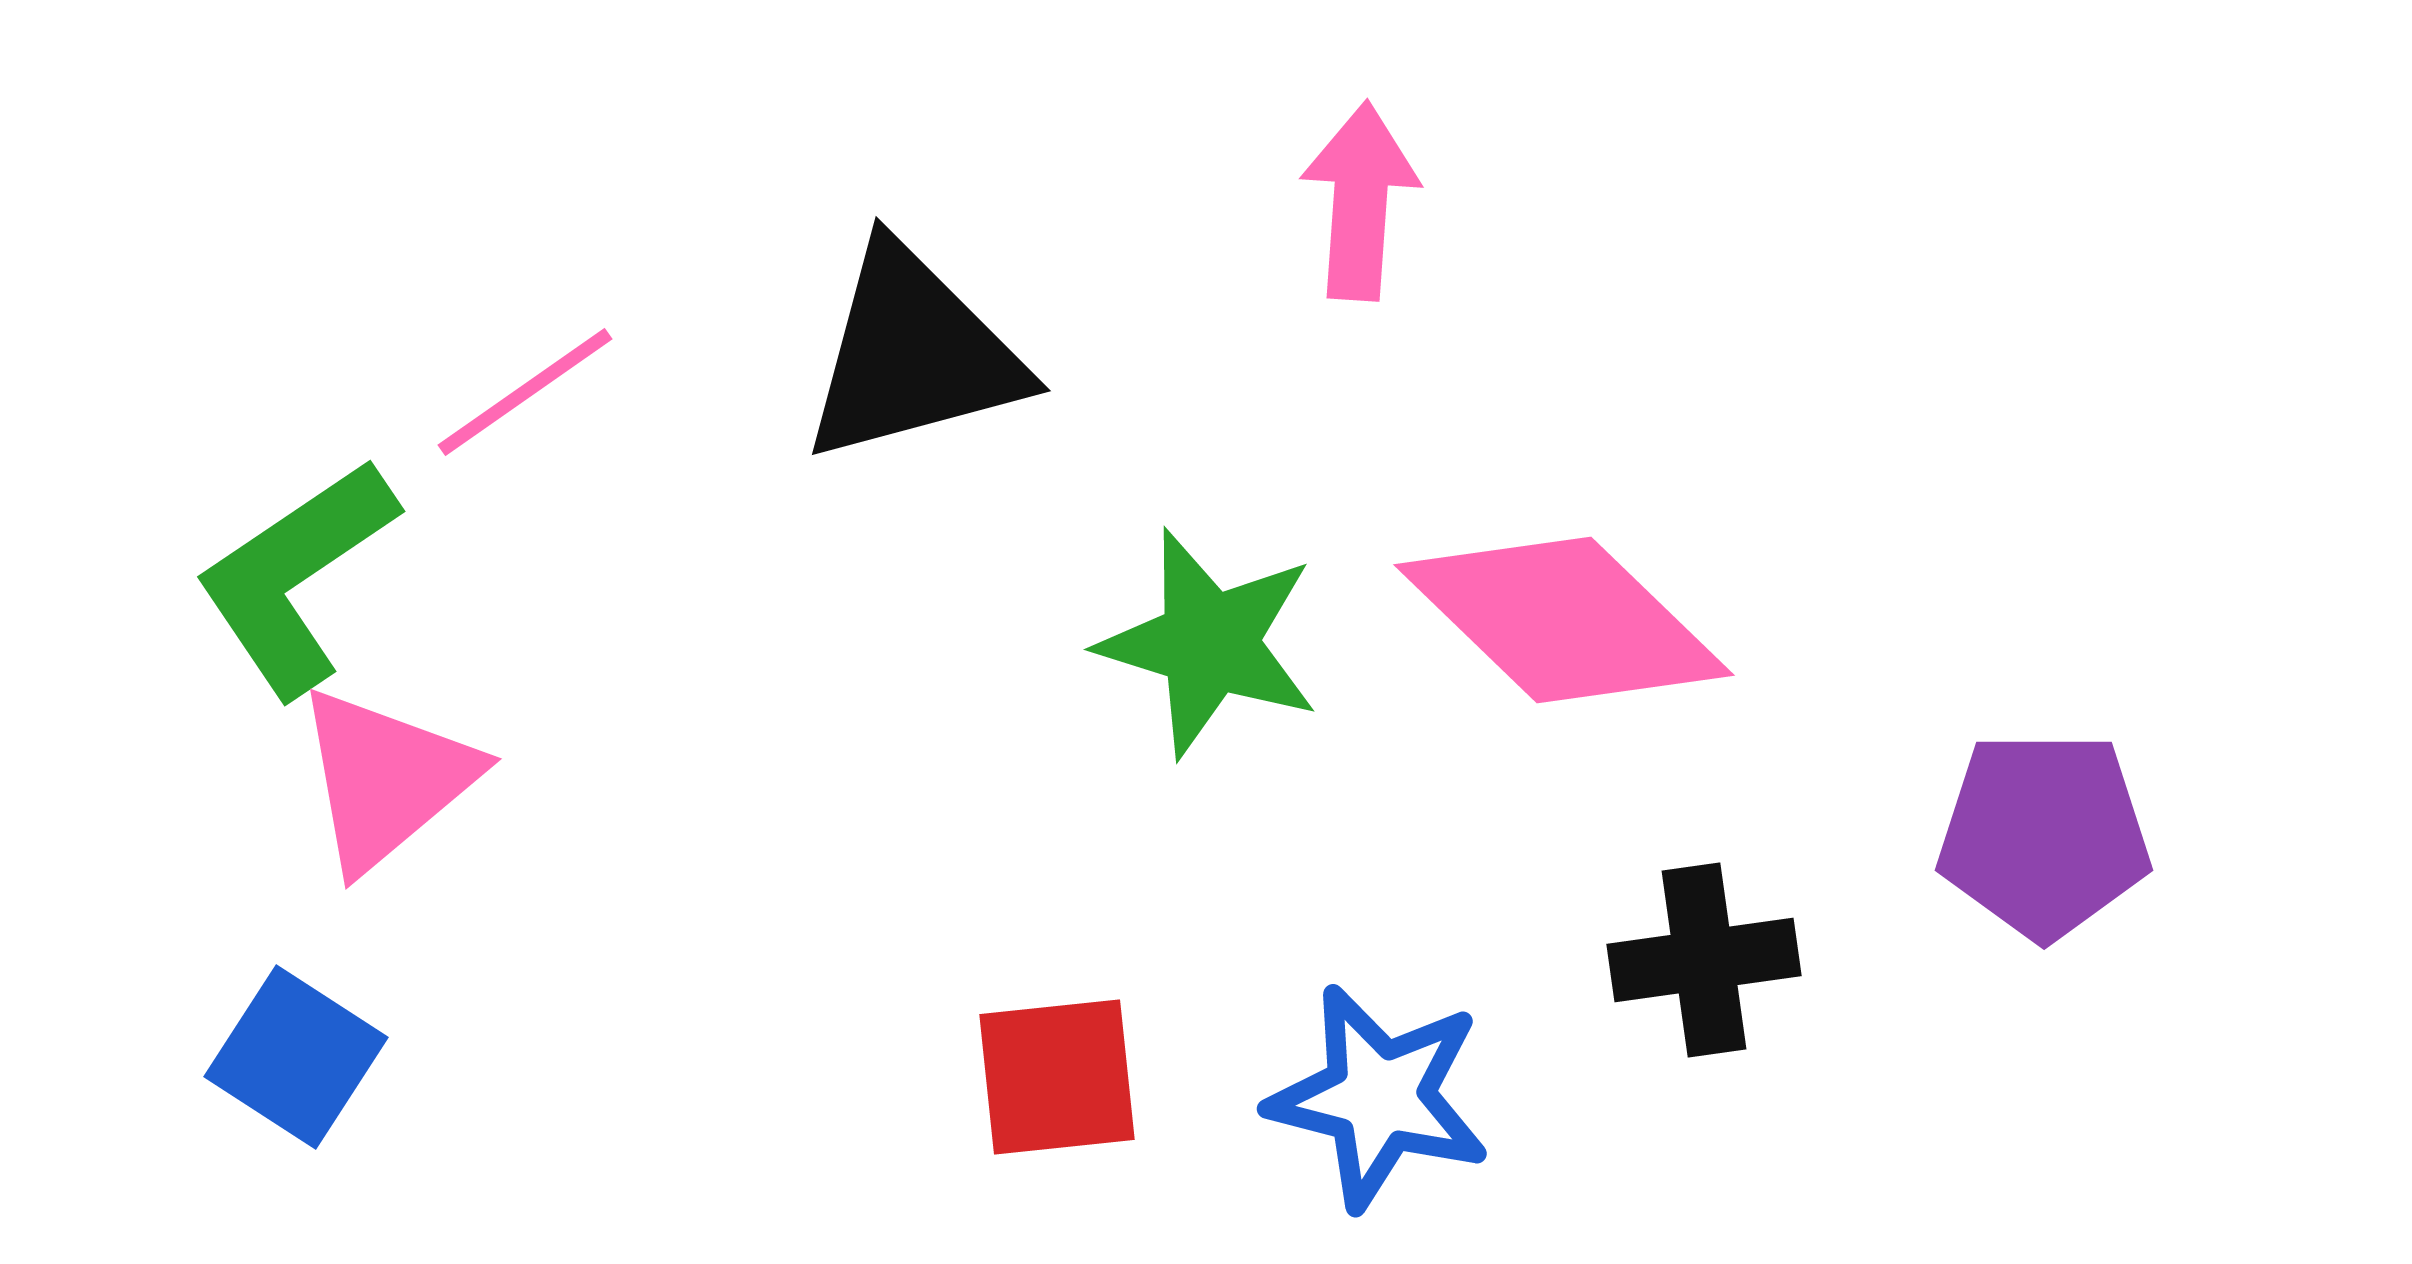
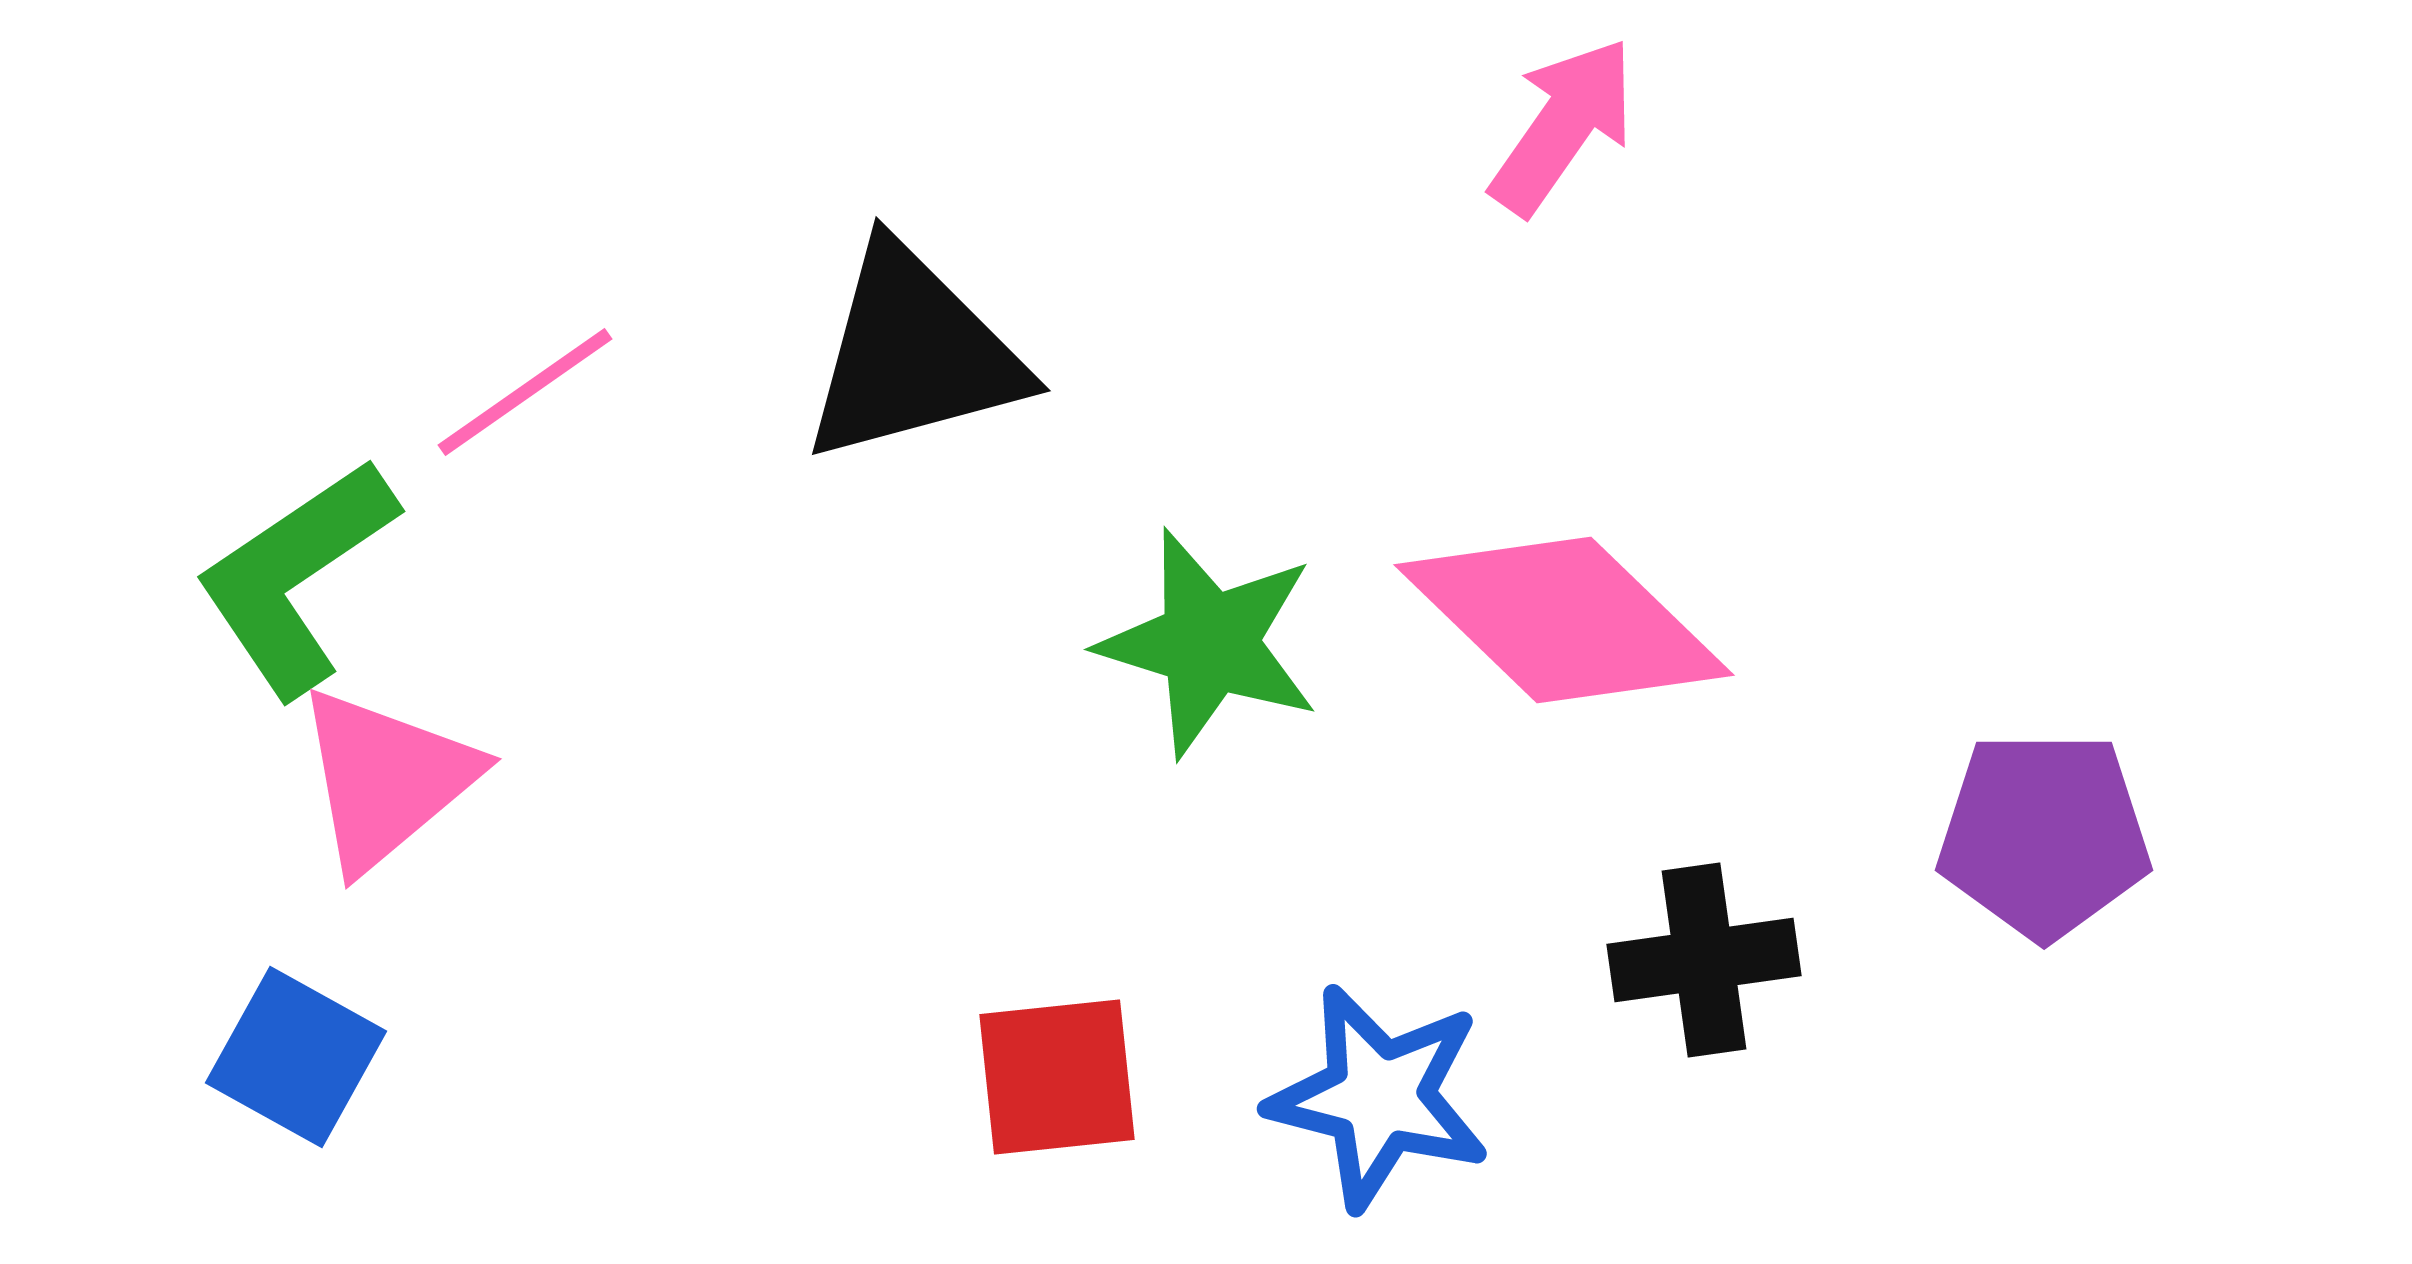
pink arrow: moved 203 px right, 75 px up; rotated 31 degrees clockwise
blue square: rotated 4 degrees counterclockwise
